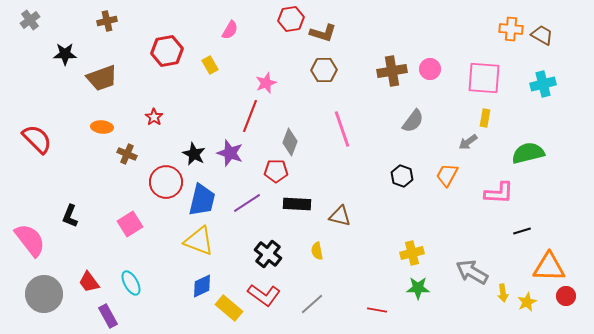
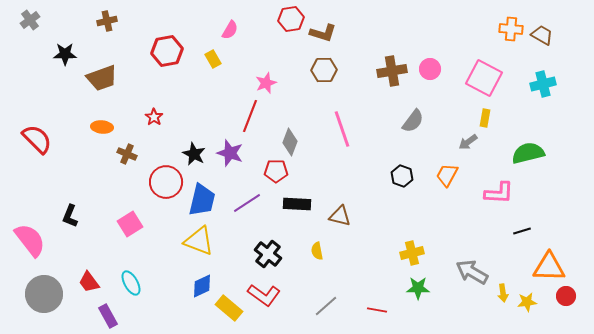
yellow rectangle at (210, 65): moved 3 px right, 6 px up
pink square at (484, 78): rotated 24 degrees clockwise
yellow star at (527, 302): rotated 18 degrees clockwise
gray line at (312, 304): moved 14 px right, 2 px down
